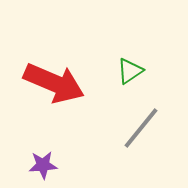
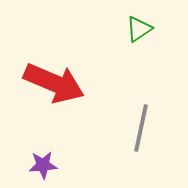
green triangle: moved 9 px right, 42 px up
gray line: rotated 27 degrees counterclockwise
